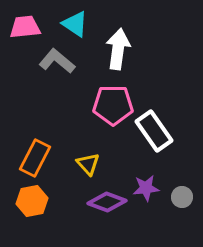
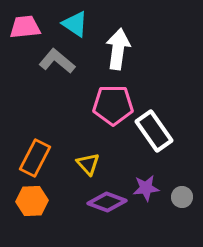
orange hexagon: rotated 8 degrees clockwise
